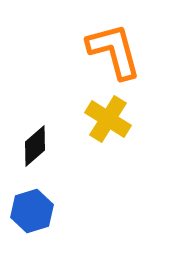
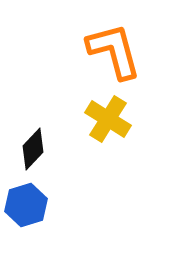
black diamond: moved 2 px left, 3 px down; rotated 6 degrees counterclockwise
blue hexagon: moved 6 px left, 6 px up
